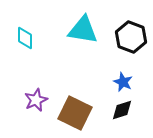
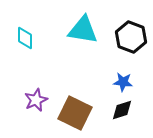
blue star: rotated 18 degrees counterclockwise
